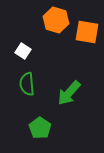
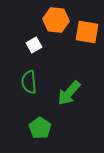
orange hexagon: rotated 10 degrees counterclockwise
white square: moved 11 px right, 6 px up; rotated 28 degrees clockwise
green semicircle: moved 2 px right, 2 px up
